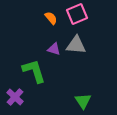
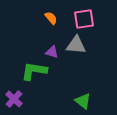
pink square: moved 7 px right, 5 px down; rotated 15 degrees clockwise
purple triangle: moved 2 px left, 3 px down
green L-shape: rotated 64 degrees counterclockwise
purple cross: moved 1 px left, 2 px down
green triangle: rotated 18 degrees counterclockwise
